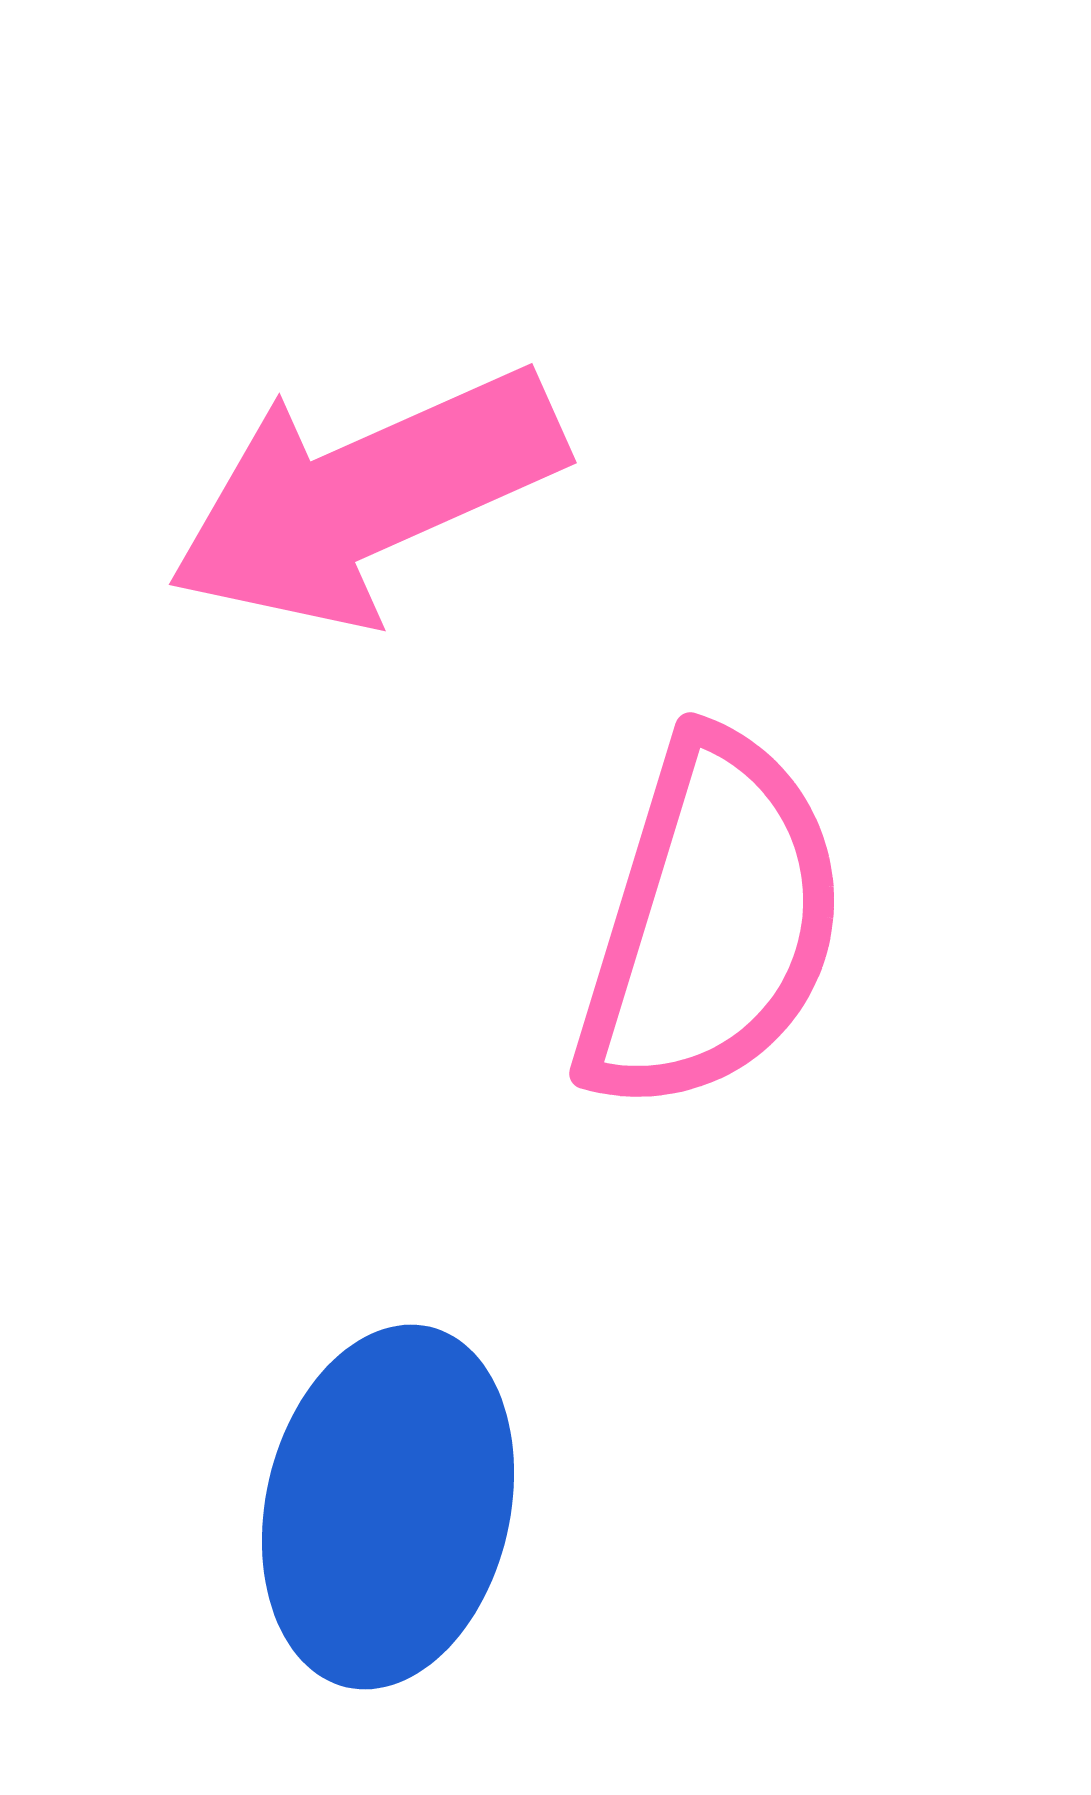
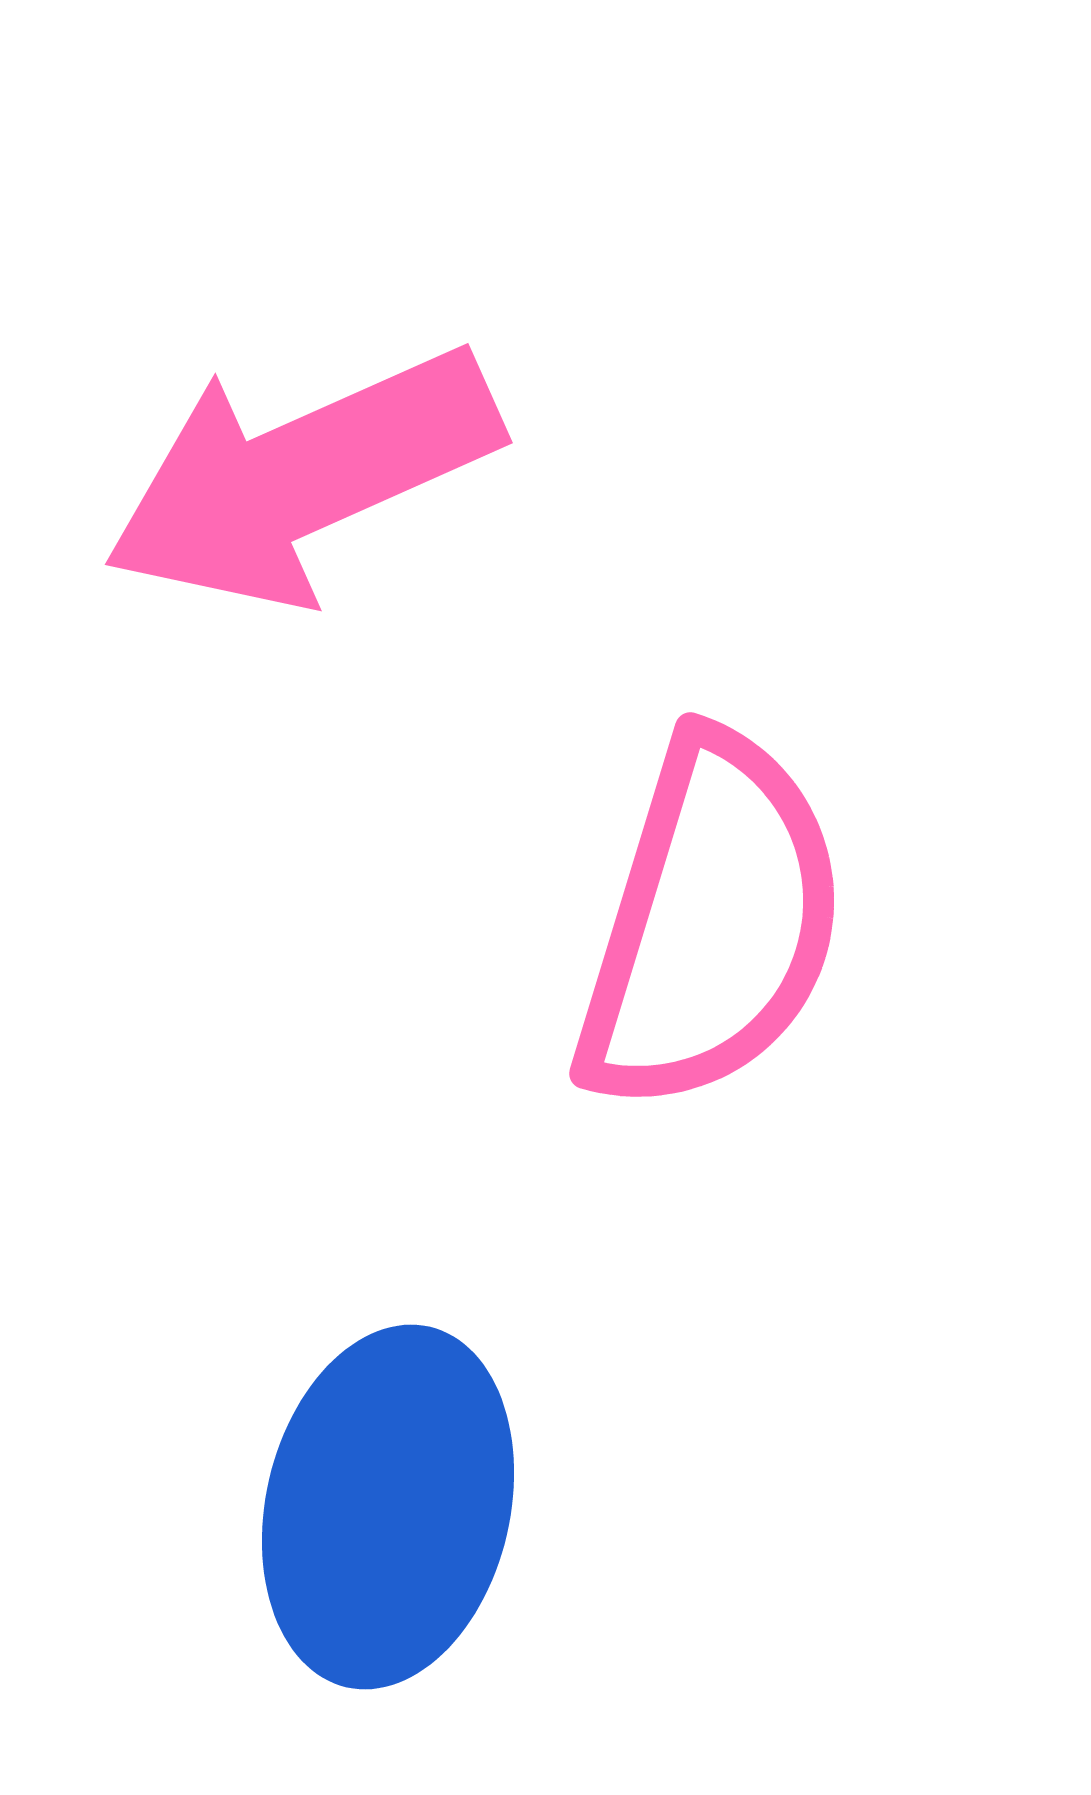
pink arrow: moved 64 px left, 20 px up
